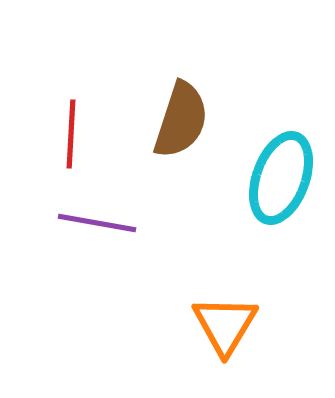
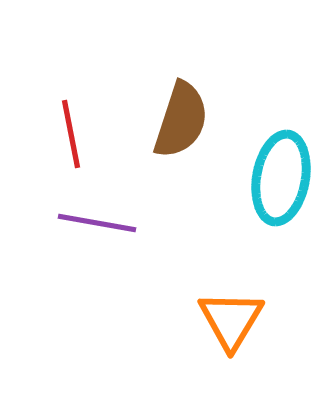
red line: rotated 14 degrees counterclockwise
cyan ellipse: rotated 10 degrees counterclockwise
orange triangle: moved 6 px right, 5 px up
